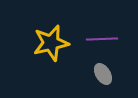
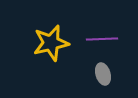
gray ellipse: rotated 15 degrees clockwise
